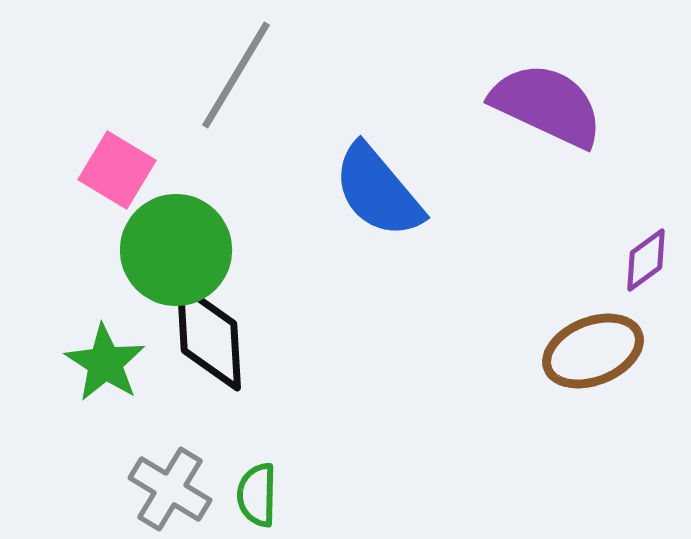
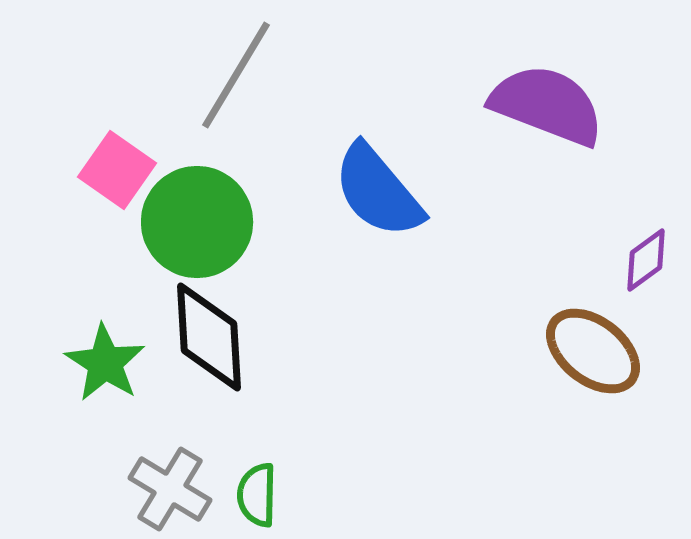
purple semicircle: rotated 4 degrees counterclockwise
pink square: rotated 4 degrees clockwise
green circle: moved 21 px right, 28 px up
brown ellipse: rotated 60 degrees clockwise
